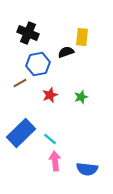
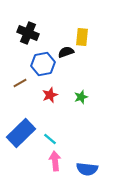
blue hexagon: moved 5 px right
